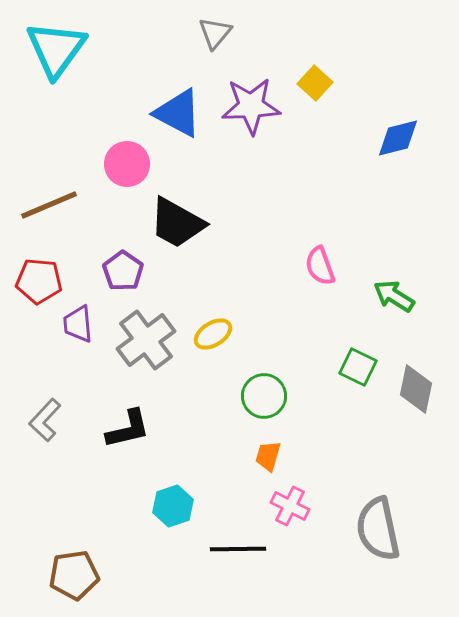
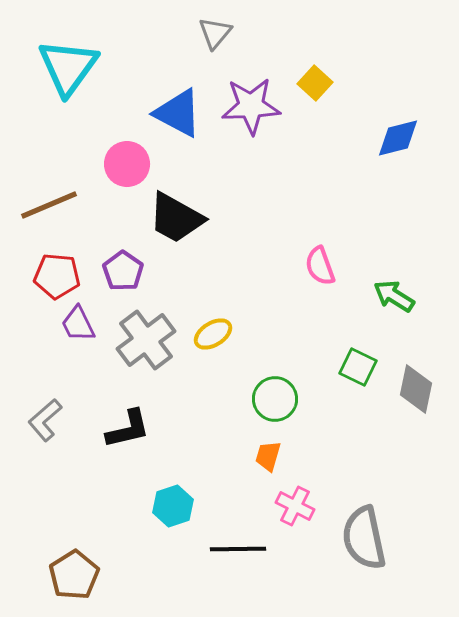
cyan triangle: moved 12 px right, 18 px down
black trapezoid: moved 1 px left, 5 px up
red pentagon: moved 18 px right, 5 px up
purple trapezoid: rotated 21 degrees counterclockwise
green circle: moved 11 px right, 3 px down
gray L-shape: rotated 6 degrees clockwise
pink cross: moved 5 px right
gray semicircle: moved 14 px left, 9 px down
brown pentagon: rotated 24 degrees counterclockwise
